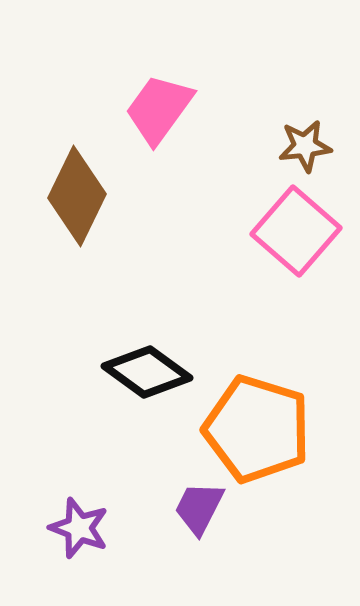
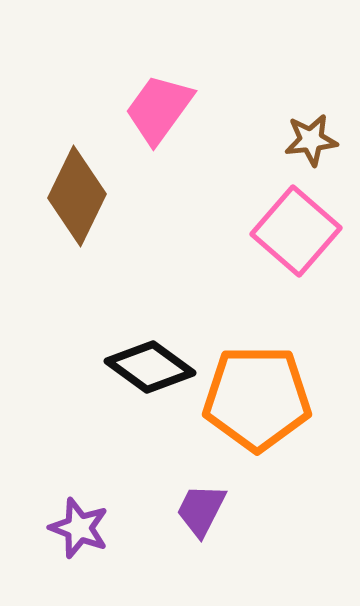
brown star: moved 6 px right, 6 px up
black diamond: moved 3 px right, 5 px up
orange pentagon: moved 31 px up; rotated 17 degrees counterclockwise
purple trapezoid: moved 2 px right, 2 px down
